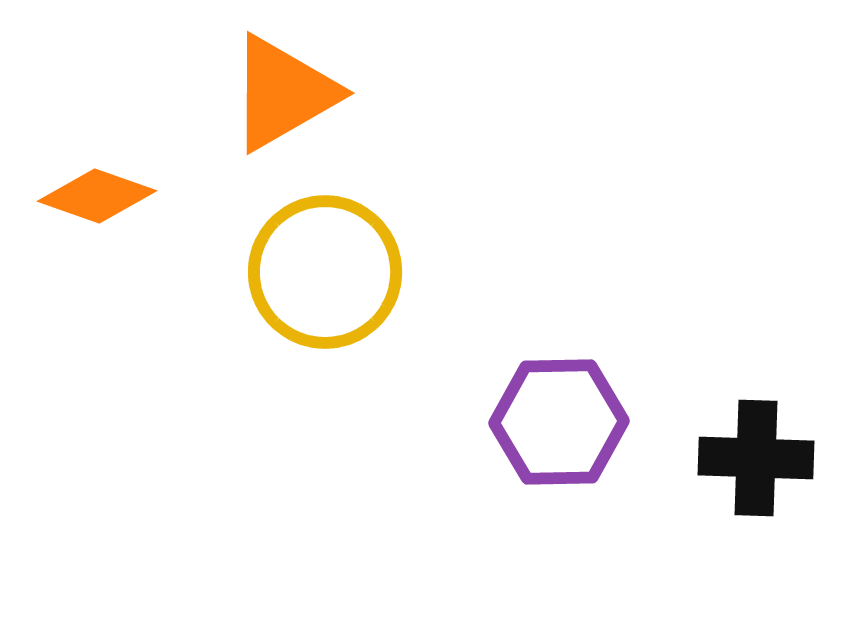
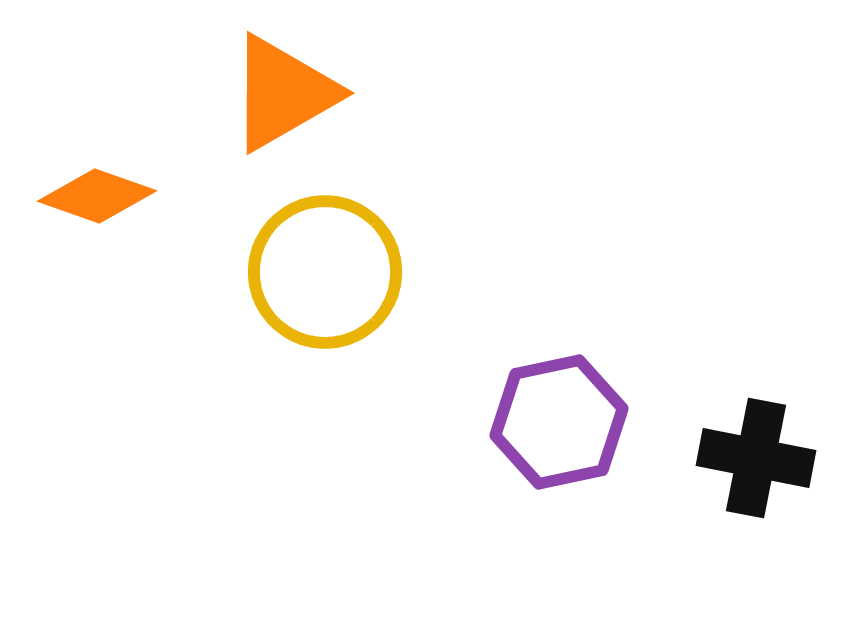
purple hexagon: rotated 11 degrees counterclockwise
black cross: rotated 9 degrees clockwise
